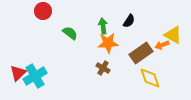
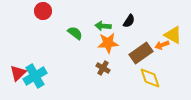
green arrow: rotated 77 degrees counterclockwise
green semicircle: moved 5 px right
